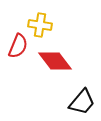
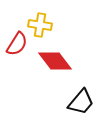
red semicircle: moved 1 px left, 2 px up; rotated 10 degrees clockwise
black trapezoid: moved 1 px left
